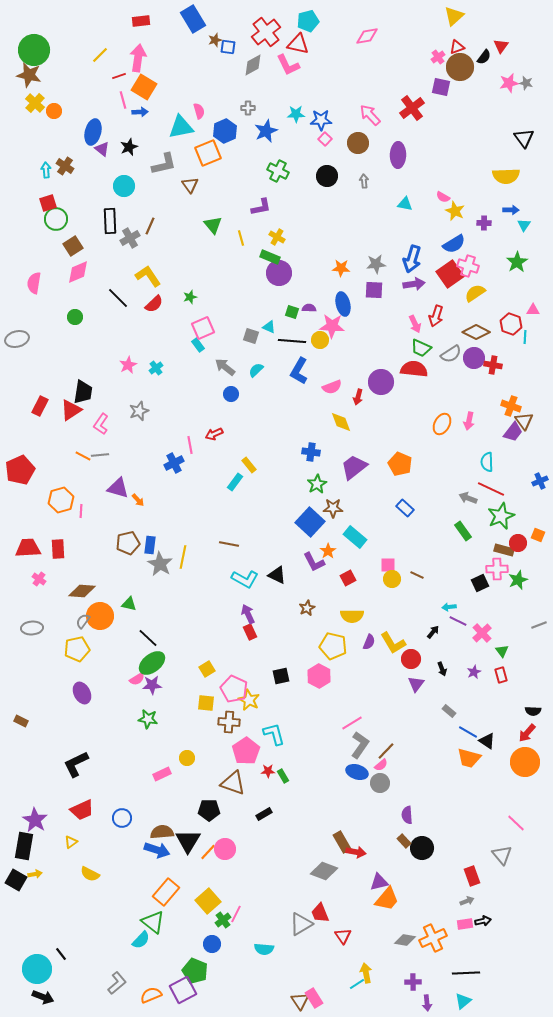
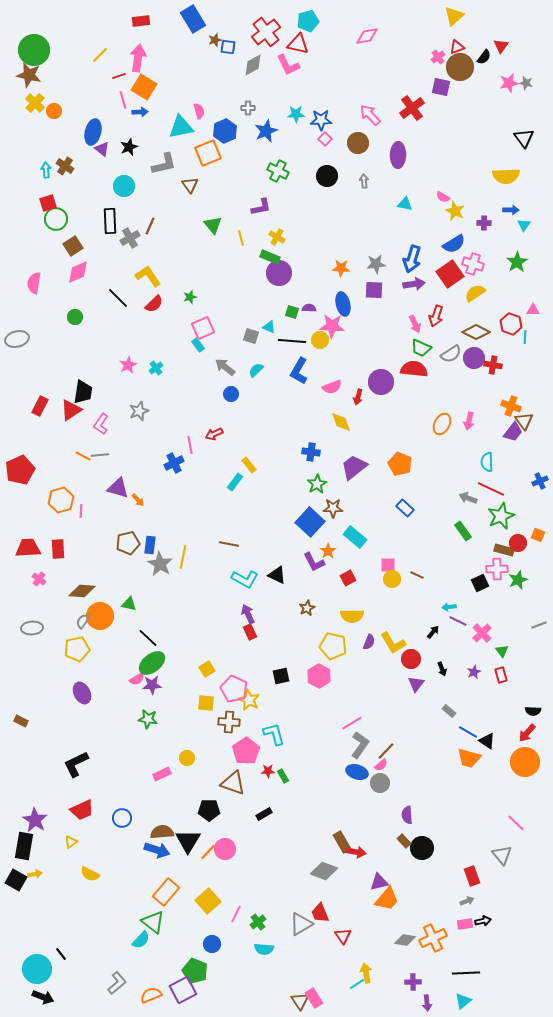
pink cross at (468, 266): moved 5 px right, 2 px up
green cross at (223, 920): moved 35 px right, 2 px down
